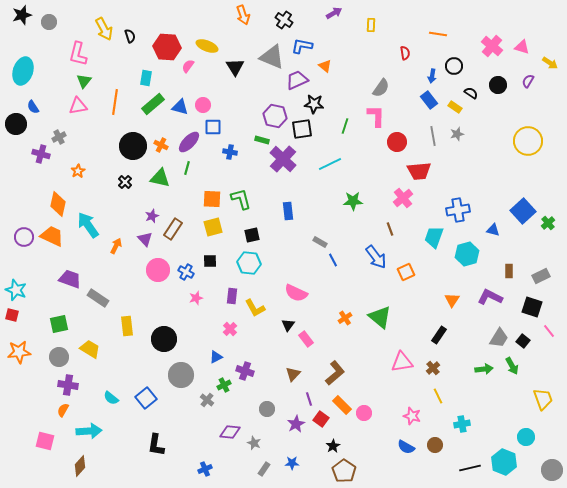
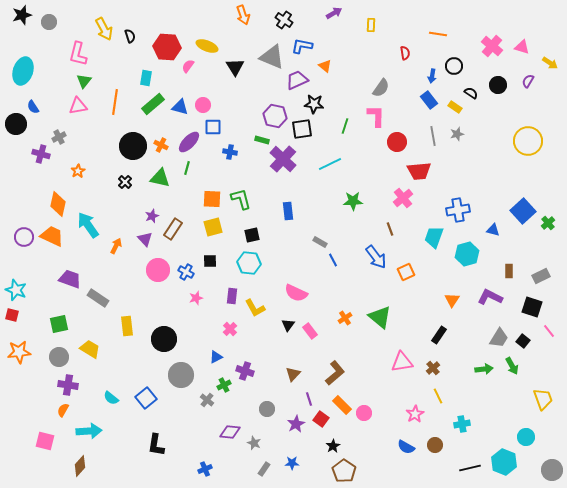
pink rectangle at (306, 339): moved 4 px right, 8 px up
pink star at (412, 416): moved 3 px right, 2 px up; rotated 24 degrees clockwise
